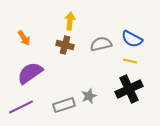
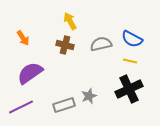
yellow arrow: rotated 36 degrees counterclockwise
orange arrow: moved 1 px left
